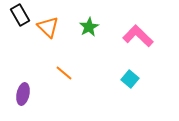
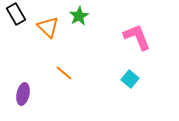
black rectangle: moved 4 px left, 1 px up
green star: moved 10 px left, 11 px up
pink L-shape: moved 1 px left, 1 px down; rotated 24 degrees clockwise
